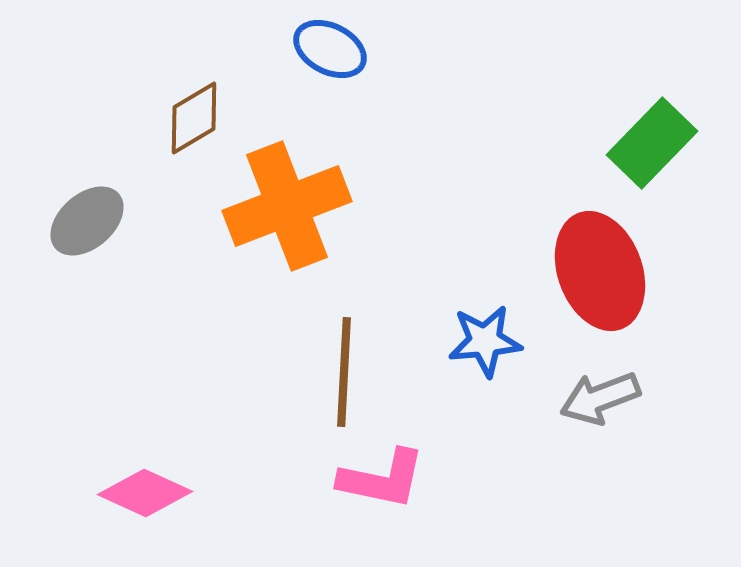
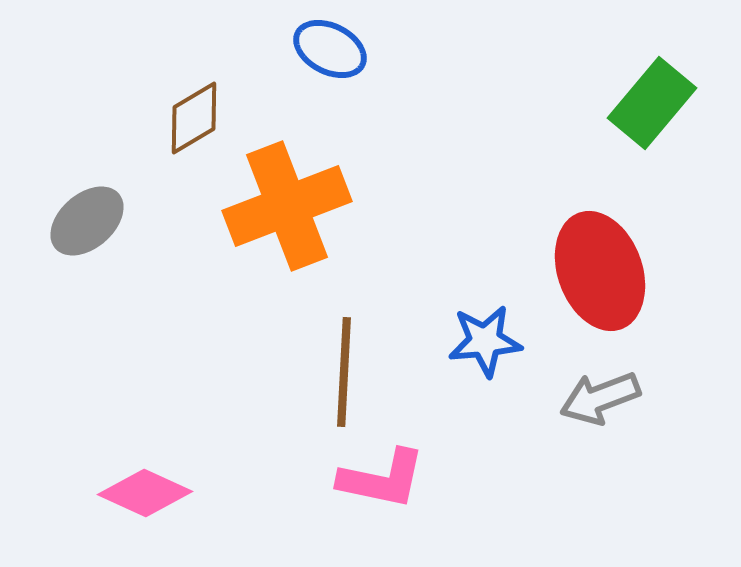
green rectangle: moved 40 px up; rotated 4 degrees counterclockwise
